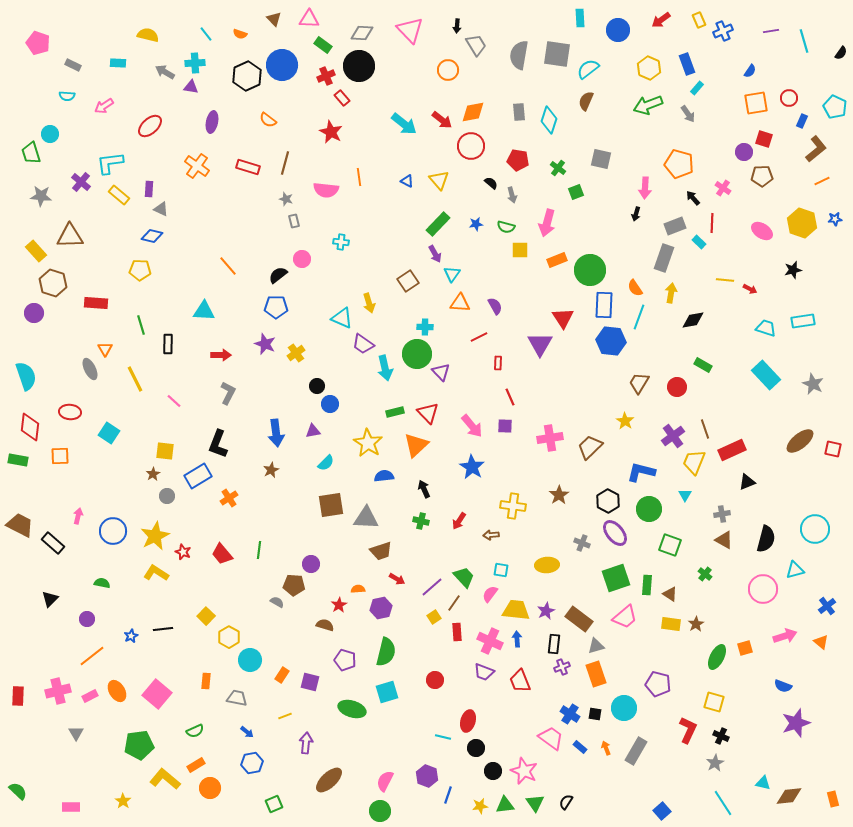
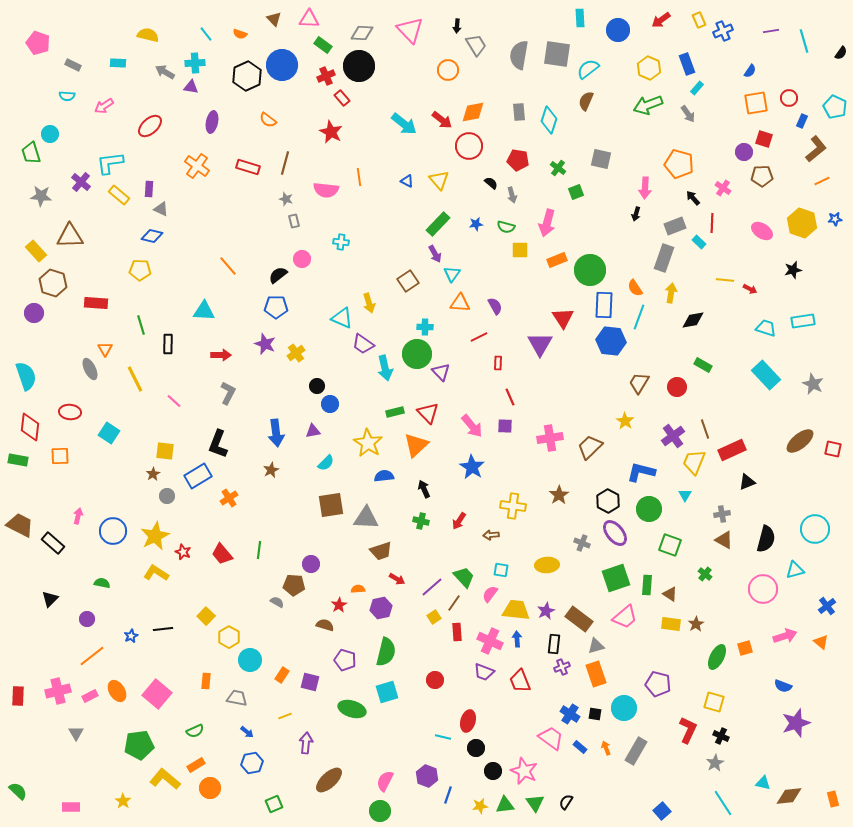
red circle at (471, 146): moved 2 px left
